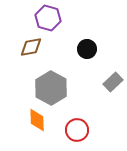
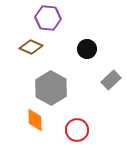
purple hexagon: rotated 10 degrees counterclockwise
brown diamond: rotated 35 degrees clockwise
gray rectangle: moved 2 px left, 2 px up
orange diamond: moved 2 px left
